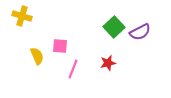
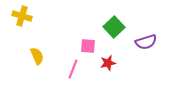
purple semicircle: moved 6 px right, 10 px down; rotated 10 degrees clockwise
pink square: moved 28 px right
